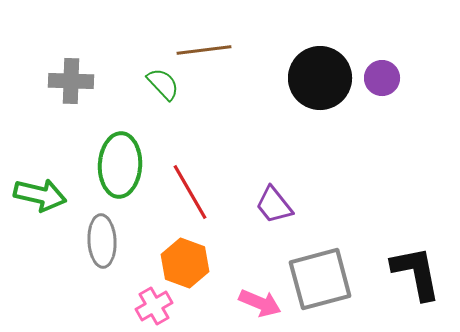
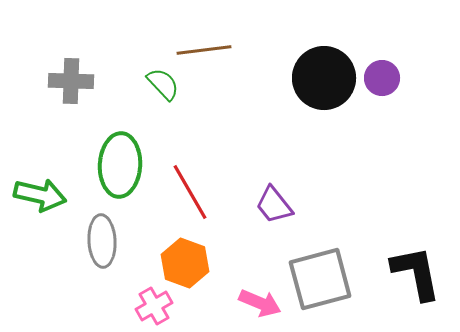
black circle: moved 4 px right
